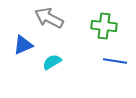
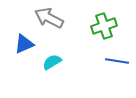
green cross: rotated 25 degrees counterclockwise
blue triangle: moved 1 px right, 1 px up
blue line: moved 2 px right
